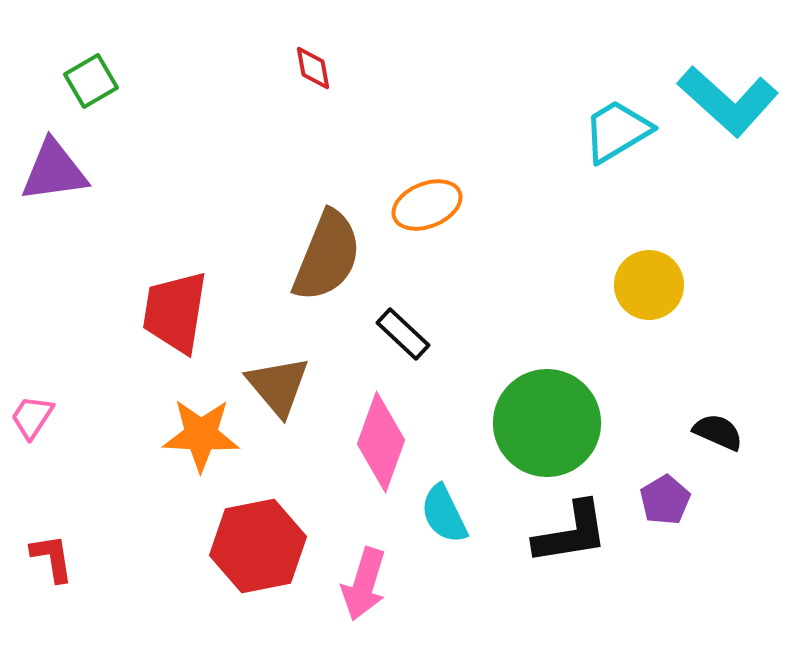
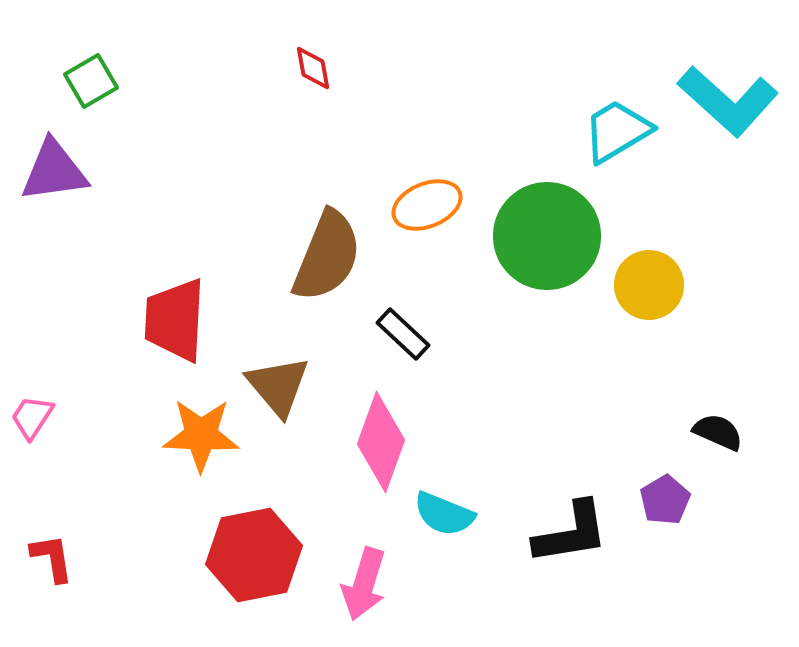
red trapezoid: moved 8 px down; rotated 6 degrees counterclockwise
green circle: moved 187 px up
cyan semicircle: rotated 42 degrees counterclockwise
red hexagon: moved 4 px left, 9 px down
